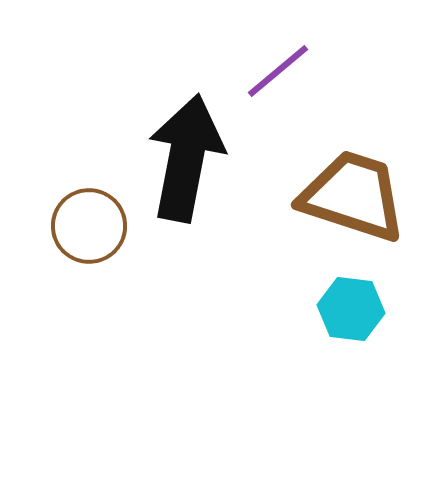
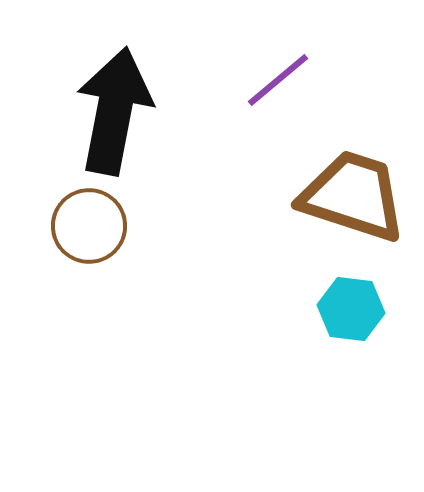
purple line: moved 9 px down
black arrow: moved 72 px left, 47 px up
